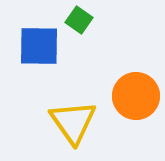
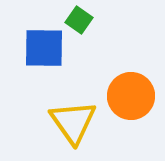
blue square: moved 5 px right, 2 px down
orange circle: moved 5 px left
